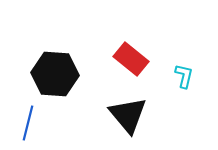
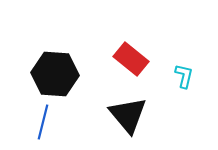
blue line: moved 15 px right, 1 px up
